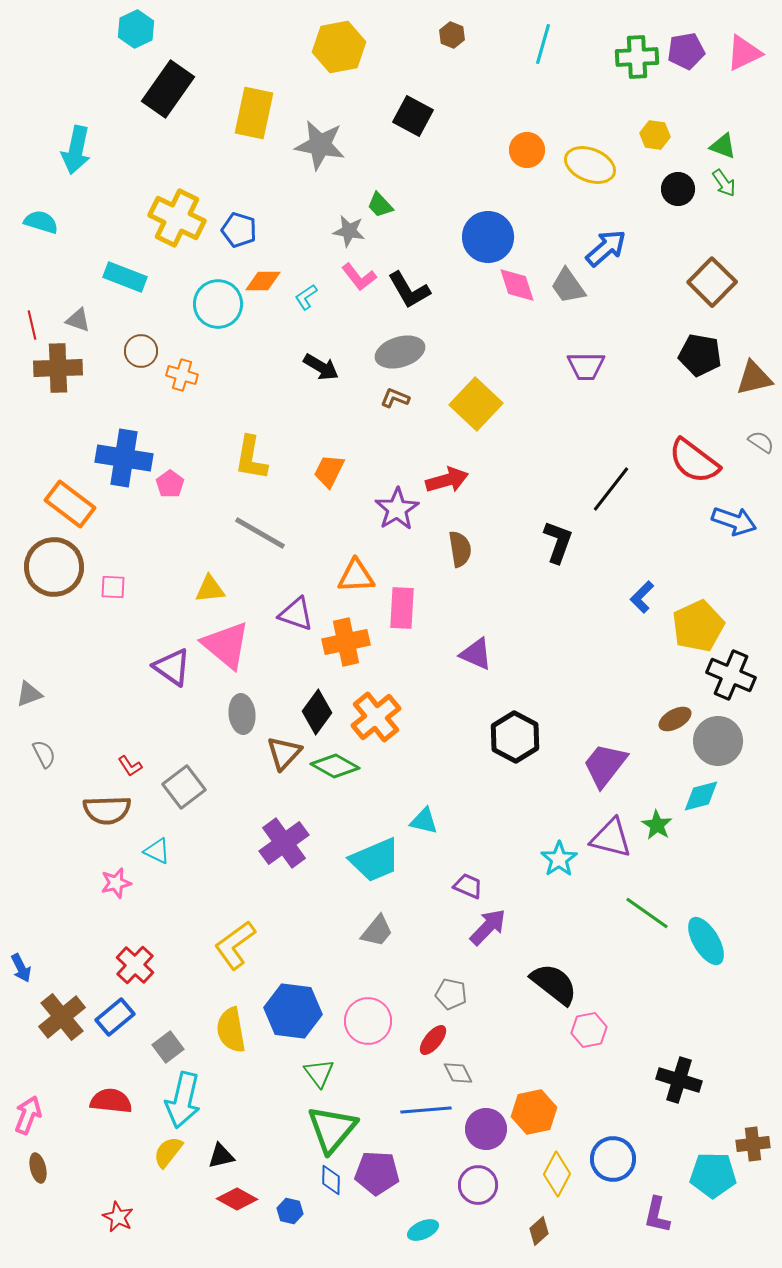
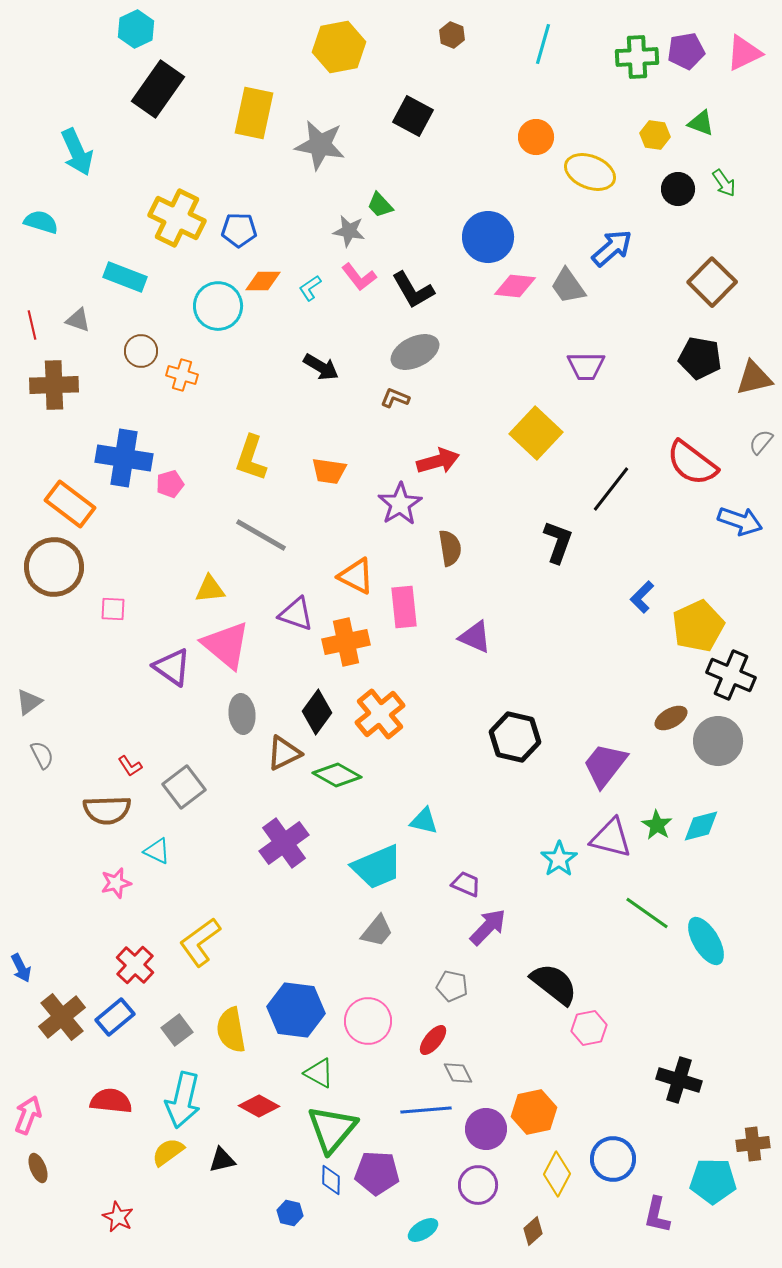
black rectangle at (168, 89): moved 10 px left
green triangle at (723, 146): moved 22 px left, 23 px up
cyan arrow at (76, 150): moved 1 px right, 2 px down; rotated 36 degrees counterclockwise
orange circle at (527, 150): moved 9 px right, 13 px up
yellow ellipse at (590, 165): moved 7 px down
blue pentagon at (239, 230): rotated 16 degrees counterclockwise
blue arrow at (606, 248): moved 6 px right
pink diamond at (517, 285): moved 2 px left, 1 px down; rotated 66 degrees counterclockwise
black L-shape at (409, 290): moved 4 px right
cyan L-shape at (306, 297): moved 4 px right, 9 px up
cyan circle at (218, 304): moved 2 px down
gray ellipse at (400, 352): moved 15 px right; rotated 9 degrees counterclockwise
black pentagon at (700, 355): moved 3 px down
brown cross at (58, 368): moved 4 px left, 17 px down
yellow square at (476, 404): moved 60 px right, 29 px down
gray semicircle at (761, 442): rotated 84 degrees counterclockwise
yellow L-shape at (251, 458): rotated 9 degrees clockwise
red semicircle at (694, 461): moved 2 px left, 2 px down
orange trapezoid at (329, 471): rotated 108 degrees counterclockwise
red arrow at (447, 480): moved 9 px left, 19 px up
pink pentagon at (170, 484): rotated 20 degrees clockwise
purple star at (397, 509): moved 3 px right, 5 px up
blue arrow at (734, 521): moved 6 px right
gray line at (260, 533): moved 1 px right, 2 px down
brown semicircle at (460, 549): moved 10 px left, 1 px up
orange triangle at (356, 576): rotated 30 degrees clockwise
pink square at (113, 587): moved 22 px down
pink rectangle at (402, 608): moved 2 px right, 1 px up; rotated 9 degrees counterclockwise
purple triangle at (476, 654): moved 1 px left, 17 px up
gray triangle at (29, 694): moved 8 px down; rotated 16 degrees counterclockwise
orange cross at (376, 717): moved 4 px right, 3 px up
brown ellipse at (675, 719): moved 4 px left, 1 px up
black hexagon at (515, 737): rotated 15 degrees counterclockwise
brown triangle at (284, 753): rotated 21 degrees clockwise
gray semicircle at (44, 754): moved 2 px left, 1 px down
green diamond at (335, 766): moved 2 px right, 9 px down
cyan diamond at (701, 796): moved 30 px down
cyan trapezoid at (375, 860): moved 2 px right, 7 px down
purple trapezoid at (468, 886): moved 2 px left, 2 px up
yellow L-shape at (235, 945): moved 35 px left, 3 px up
gray pentagon at (451, 994): moved 1 px right, 8 px up
blue hexagon at (293, 1011): moved 3 px right, 1 px up
pink hexagon at (589, 1030): moved 2 px up
gray square at (168, 1047): moved 9 px right, 17 px up
green triangle at (319, 1073): rotated 24 degrees counterclockwise
yellow semicircle at (168, 1152): rotated 16 degrees clockwise
black triangle at (221, 1156): moved 1 px right, 4 px down
brown ellipse at (38, 1168): rotated 8 degrees counterclockwise
cyan pentagon at (713, 1175): moved 6 px down
red diamond at (237, 1199): moved 22 px right, 93 px up
blue hexagon at (290, 1211): moved 2 px down
cyan ellipse at (423, 1230): rotated 8 degrees counterclockwise
brown diamond at (539, 1231): moved 6 px left
